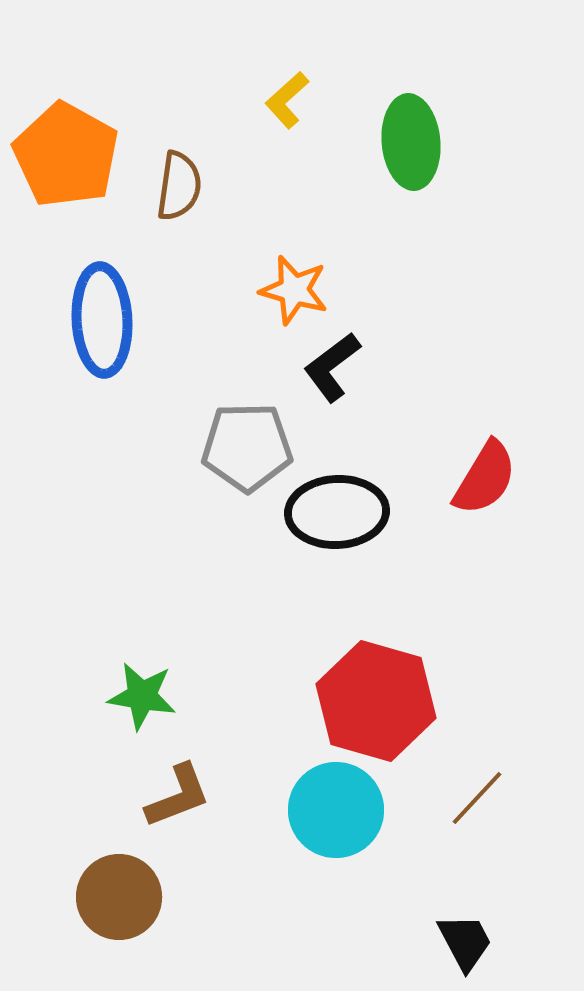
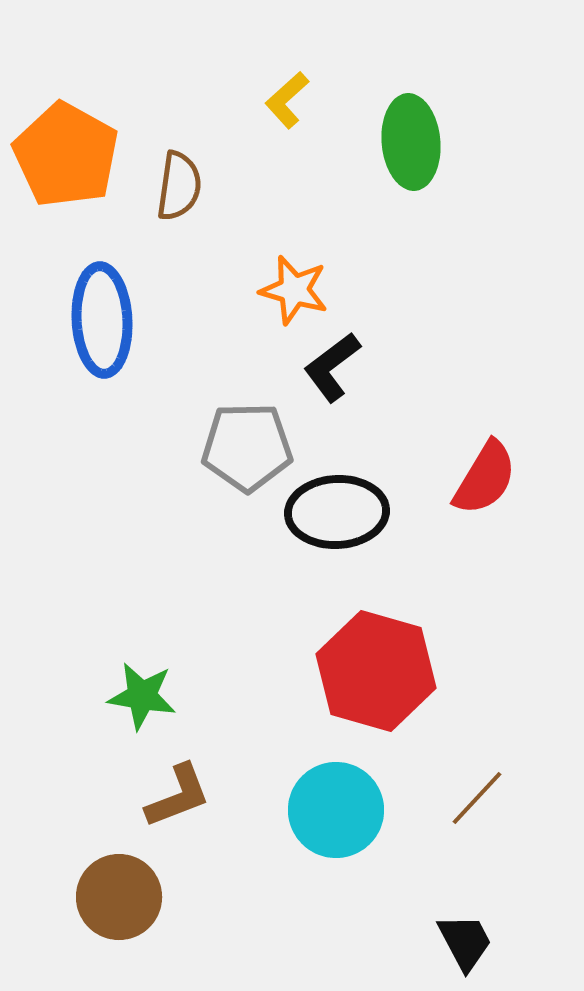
red hexagon: moved 30 px up
